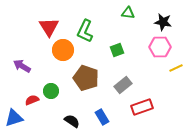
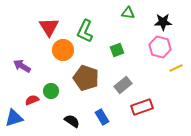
black star: rotated 12 degrees counterclockwise
pink hexagon: rotated 15 degrees clockwise
